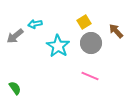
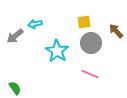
yellow square: rotated 24 degrees clockwise
cyan star: moved 1 px left, 5 px down
pink line: moved 2 px up
